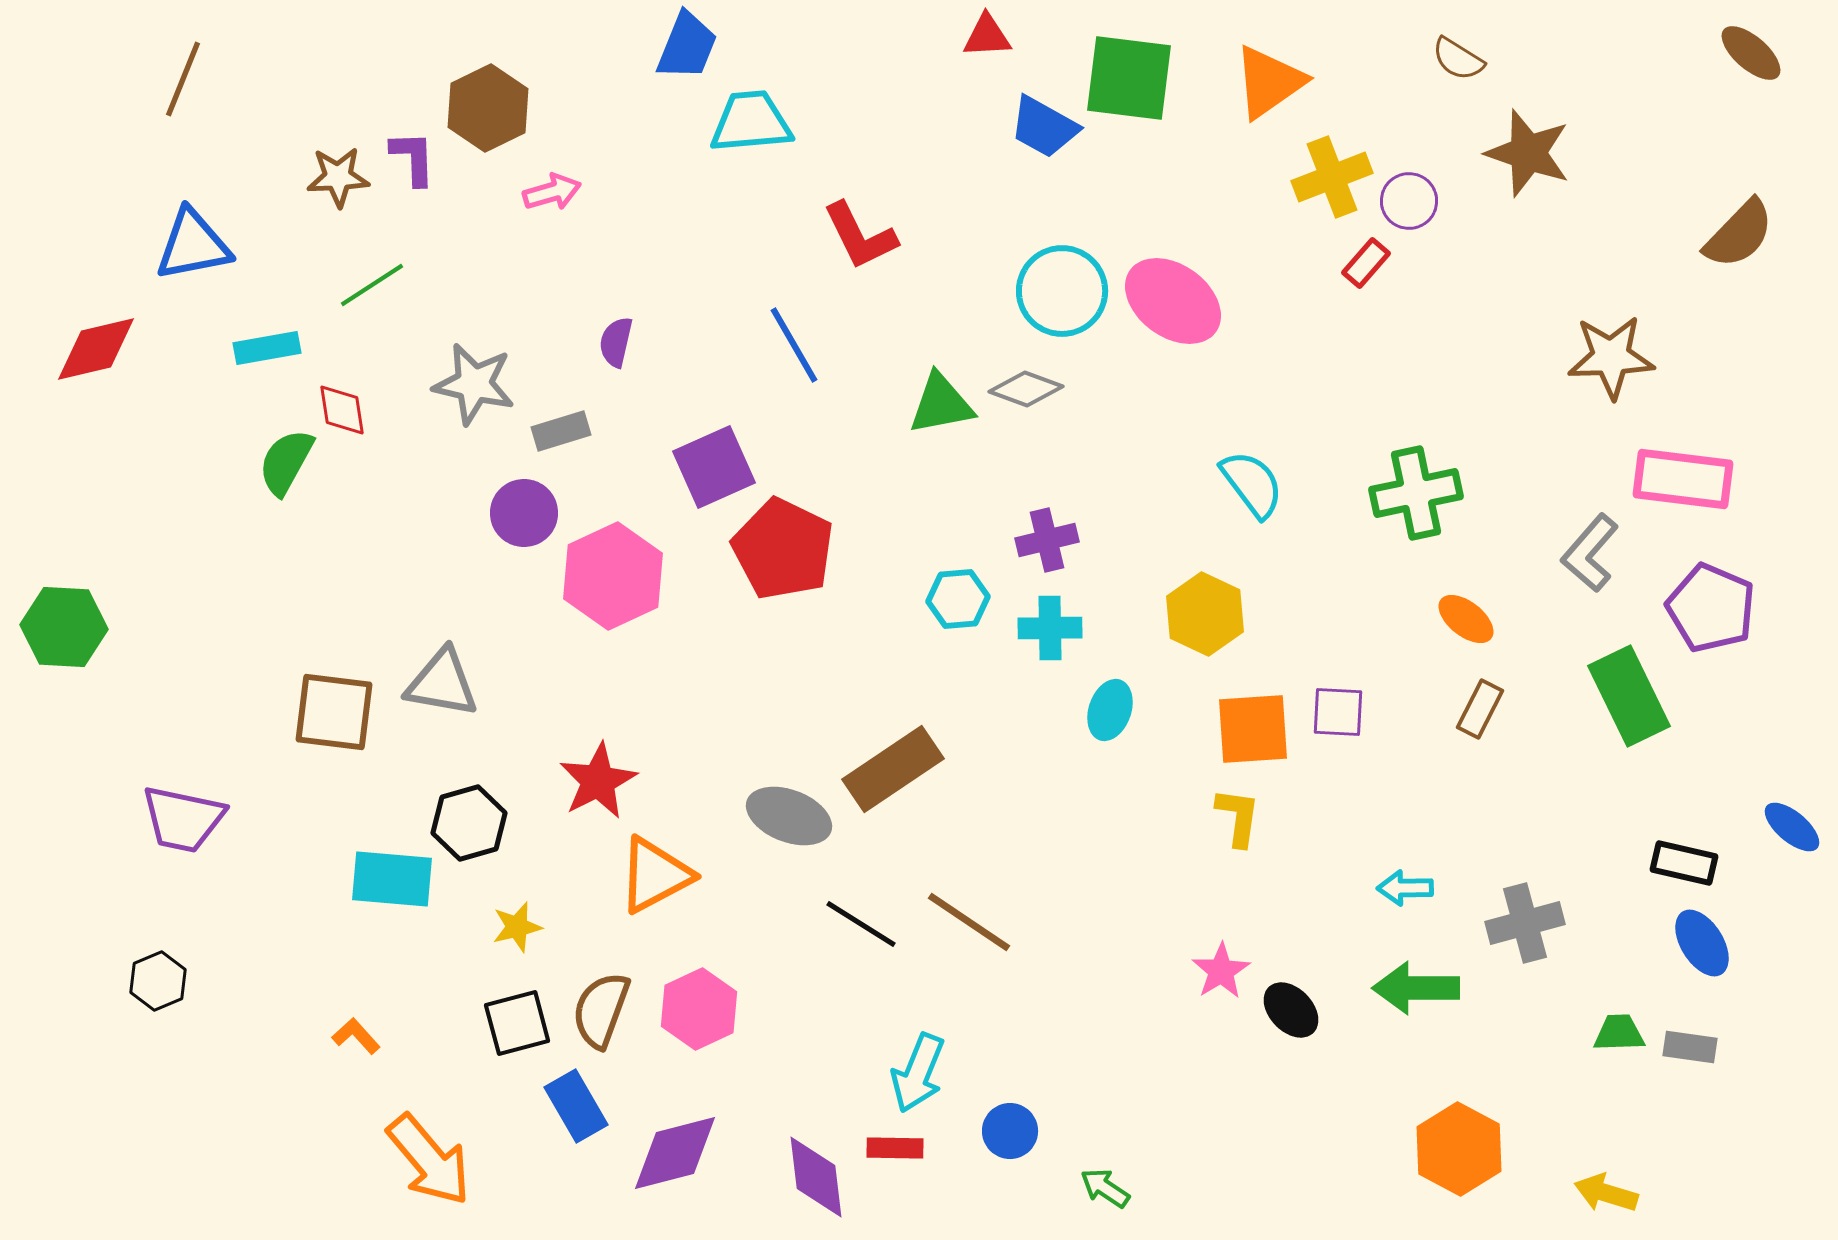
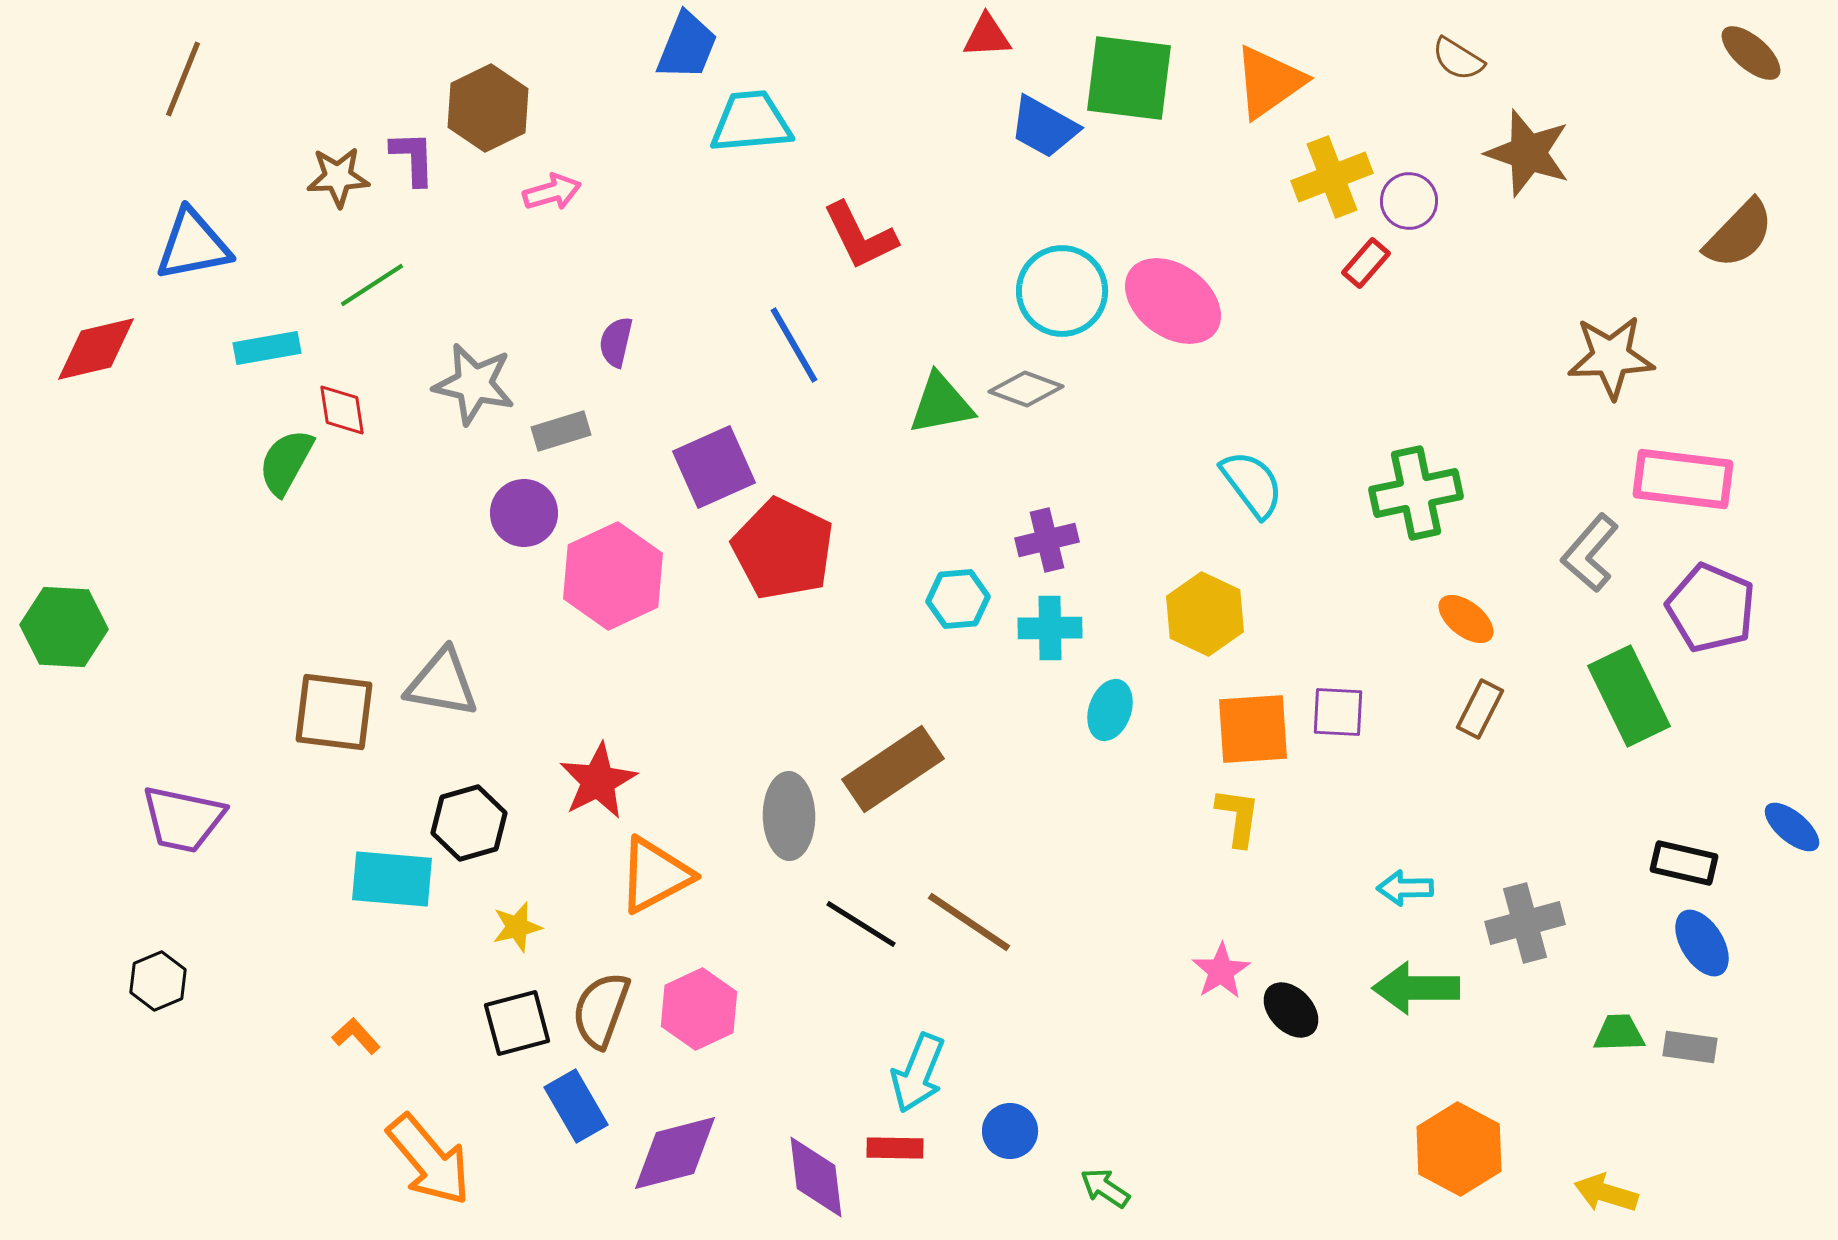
gray ellipse at (789, 816): rotated 68 degrees clockwise
